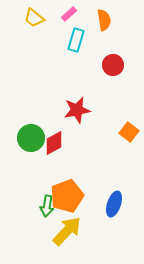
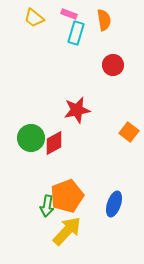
pink rectangle: rotated 63 degrees clockwise
cyan rectangle: moved 7 px up
